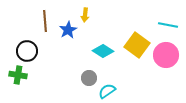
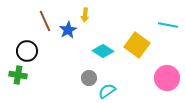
brown line: rotated 20 degrees counterclockwise
pink circle: moved 1 px right, 23 px down
